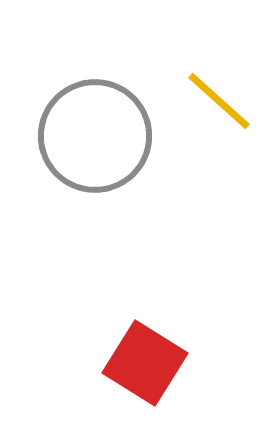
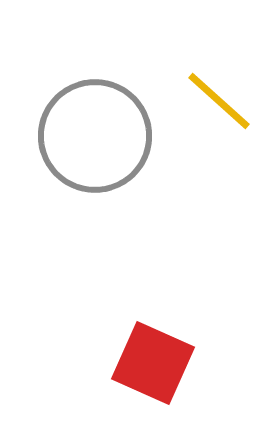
red square: moved 8 px right; rotated 8 degrees counterclockwise
